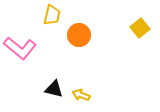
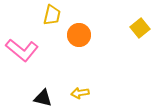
pink L-shape: moved 2 px right, 2 px down
black triangle: moved 11 px left, 9 px down
yellow arrow: moved 1 px left, 2 px up; rotated 30 degrees counterclockwise
